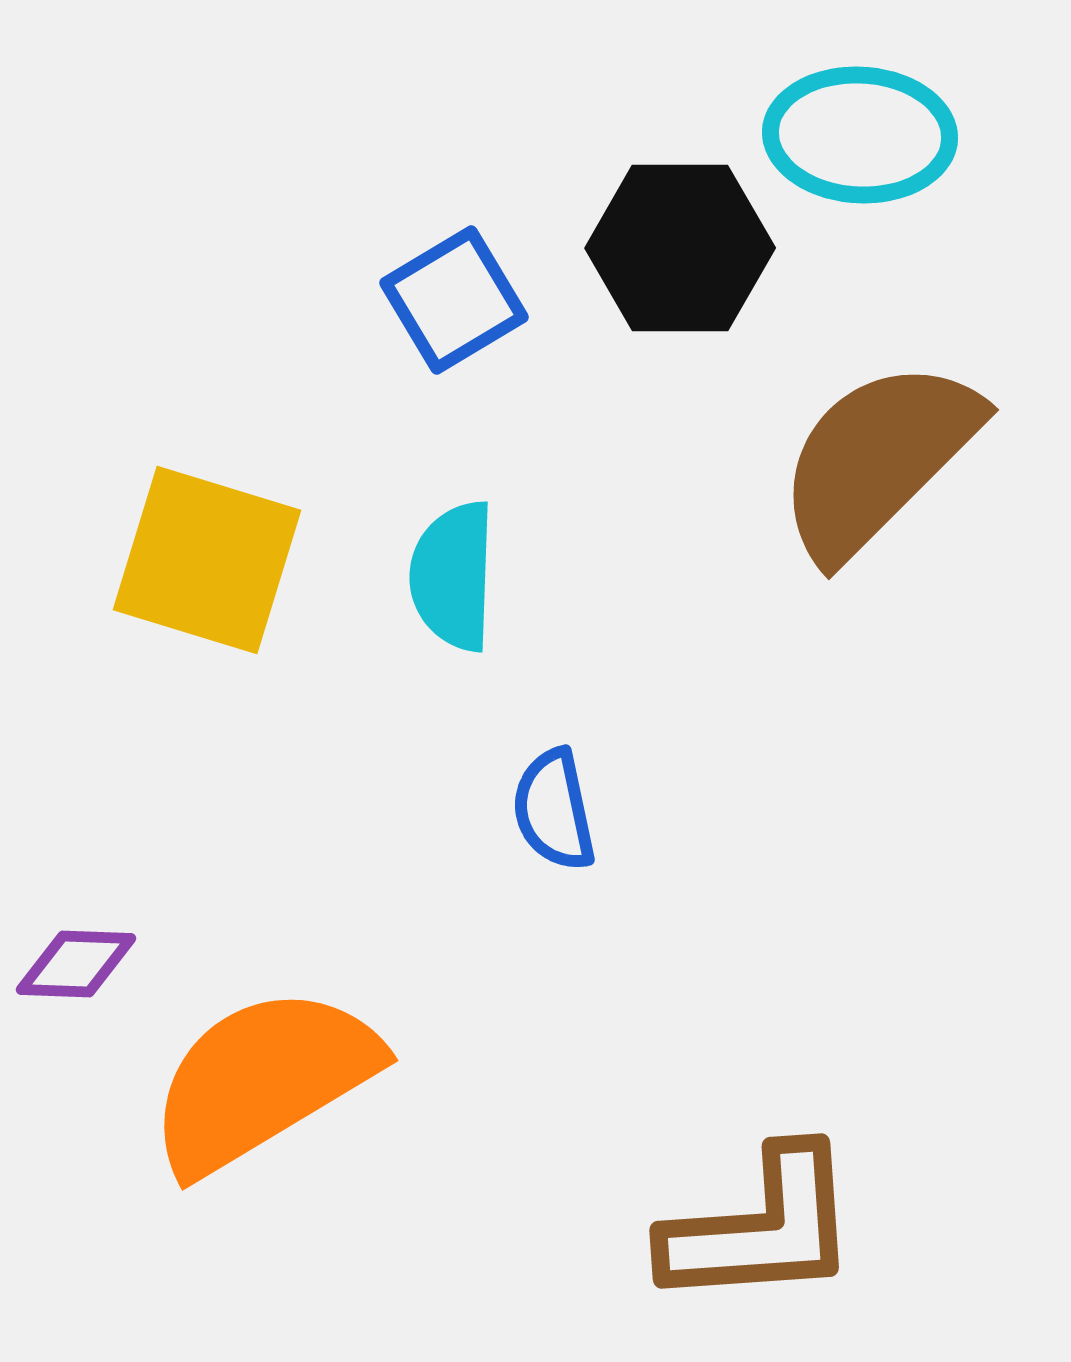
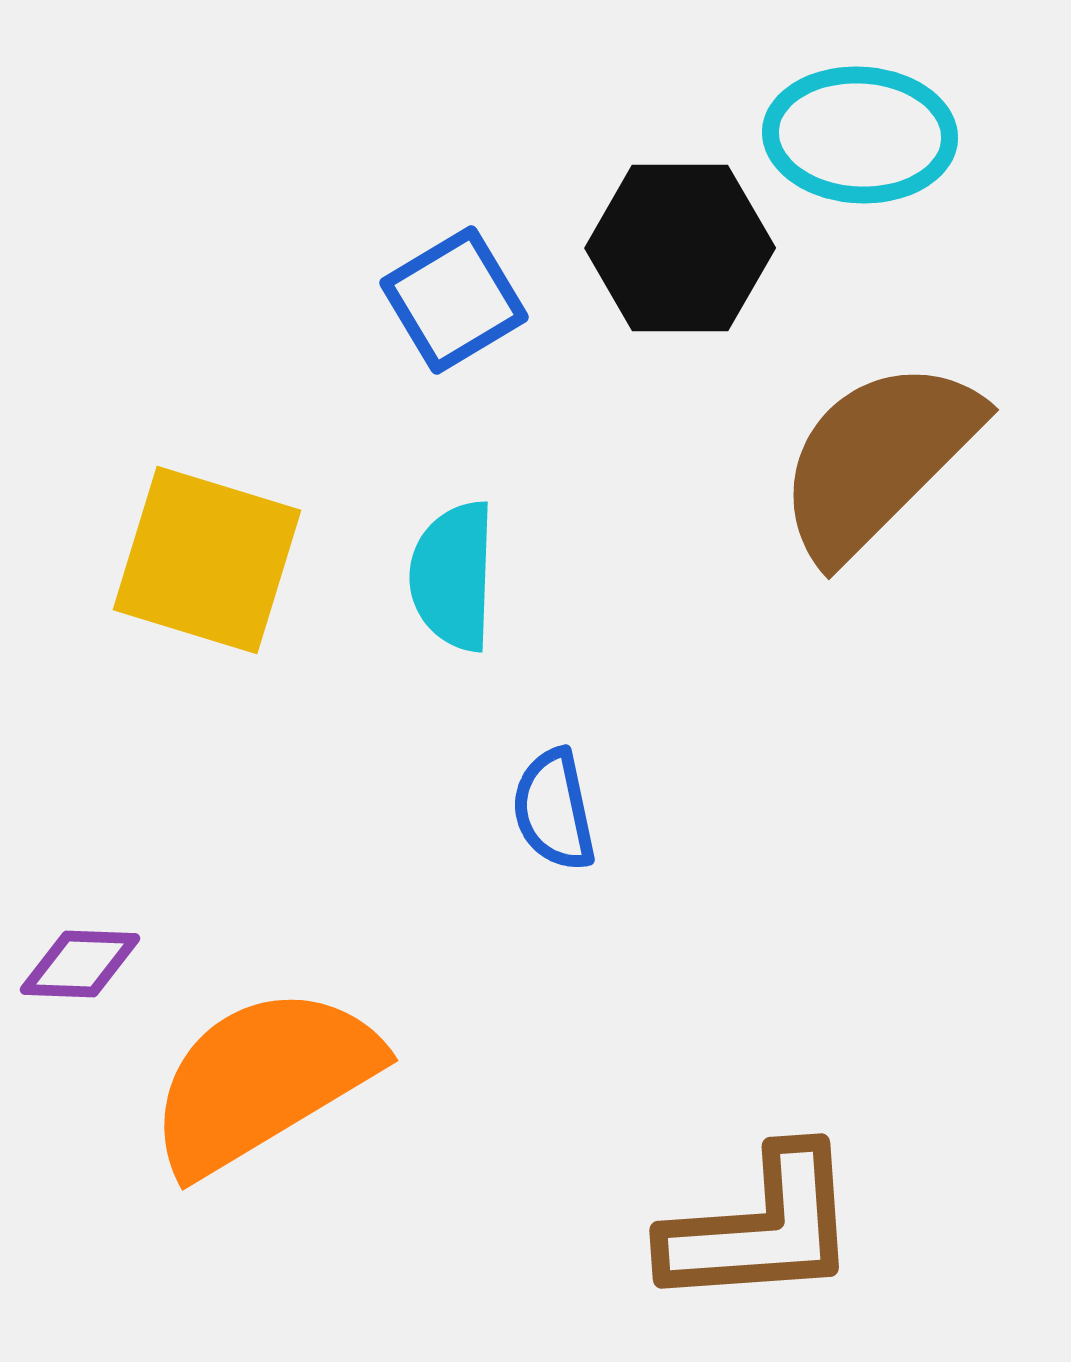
purple diamond: moved 4 px right
